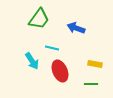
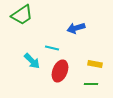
green trapezoid: moved 17 px left, 4 px up; rotated 20 degrees clockwise
blue arrow: rotated 36 degrees counterclockwise
cyan arrow: rotated 12 degrees counterclockwise
red ellipse: rotated 45 degrees clockwise
